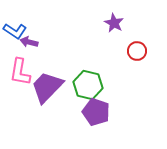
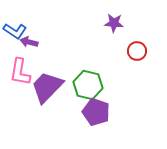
purple star: rotated 24 degrees counterclockwise
